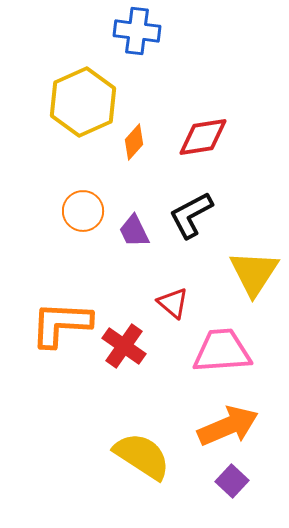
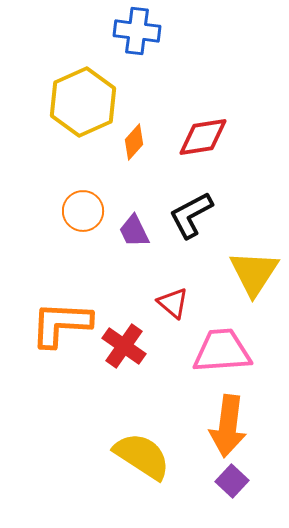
orange arrow: rotated 120 degrees clockwise
